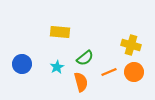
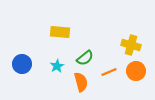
cyan star: moved 1 px up
orange circle: moved 2 px right, 1 px up
